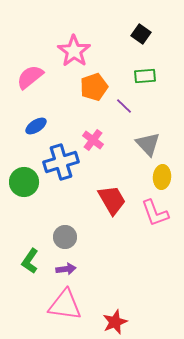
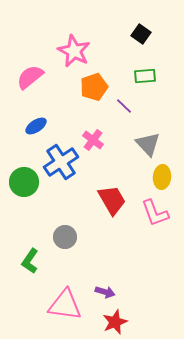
pink star: rotated 8 degrees counterclockwise
blue cross: rotated 16 degrees counterclockwise
purple arrow: moved 39 px right, 23 px down; rotated 24 degrees clockwise
